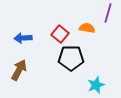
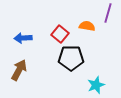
orange semicircle: moved 2 px up
